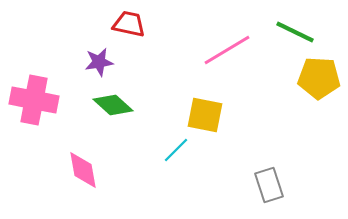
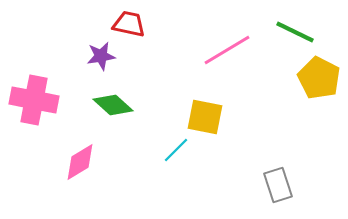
purple star: moved 2 px right, 6 px up
yellow pentagon: rotated 24 degrees clockwise
yellow square: moved 2 px down
pink diamond: moved 3 px left, 8 px up; rotated 69 degrees clockwise
gray rectangle: moved 9 px right
